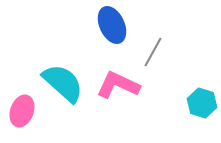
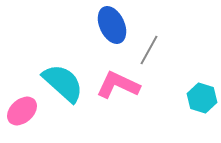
gray line: moved 4 px left, 2 px up
cyan hexagon: moved 5 px up
pink ellipse: rotated 28 degrees clockwise
